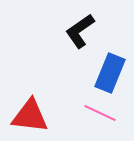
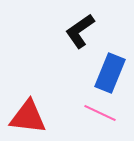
red triangle: moved 2 px left, 1 px down
